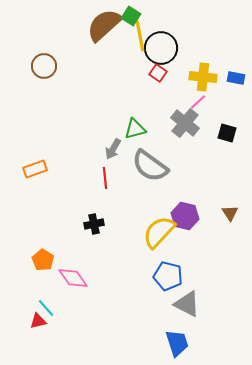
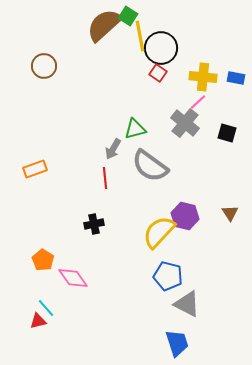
green square: moved 3 px left
